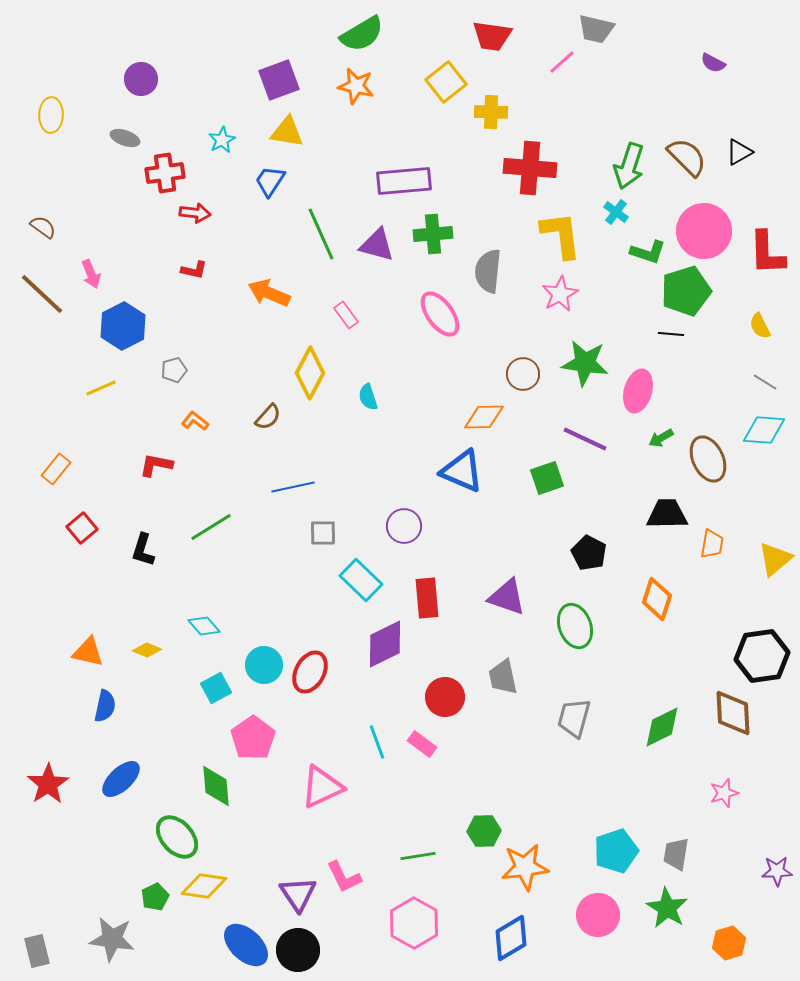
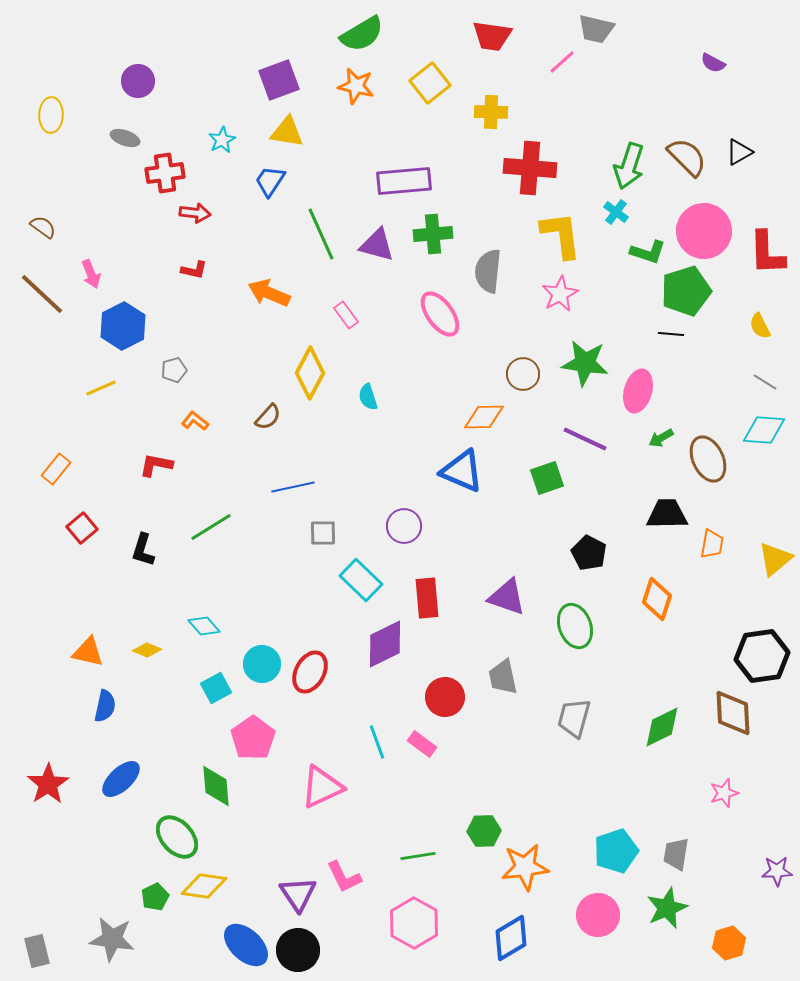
purple circle at (141, 79): moved 3 px left, 2 px down
yellow square at (446, 82): moved 16 px left, 1 px down
cyan circle at (264, 665): moved 2 px left, 1 px up
green star at (667, 908): rotated 18 degrees clockwise
